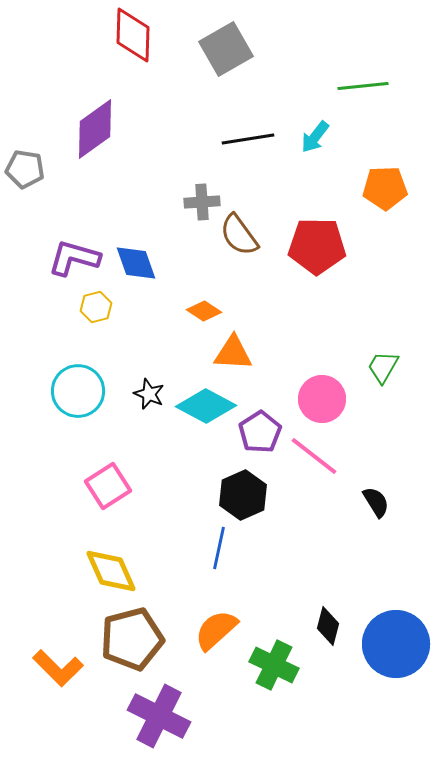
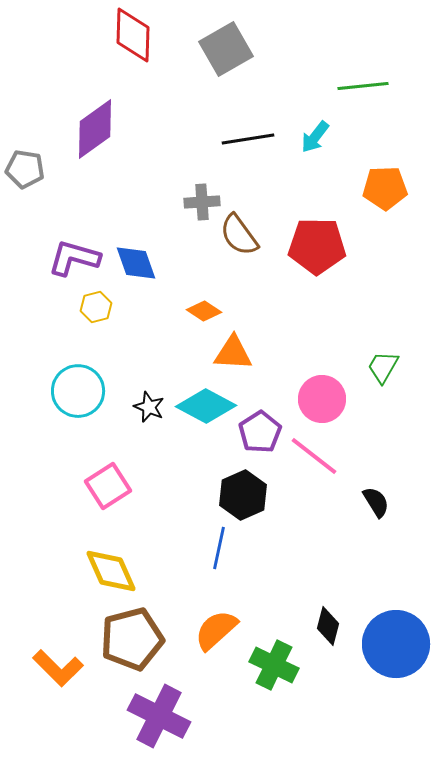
black star: moved 13 px down
